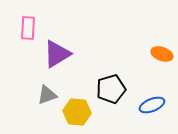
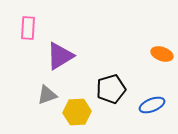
purple triangle: moved 3 px right, 2 px down
yellow hexagon: rotated 8 degrees counterclockwise
